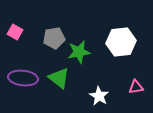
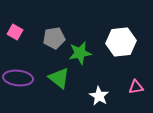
green star: moved 1 px right, 1 px down
purple ellipse: moved 5 px left
